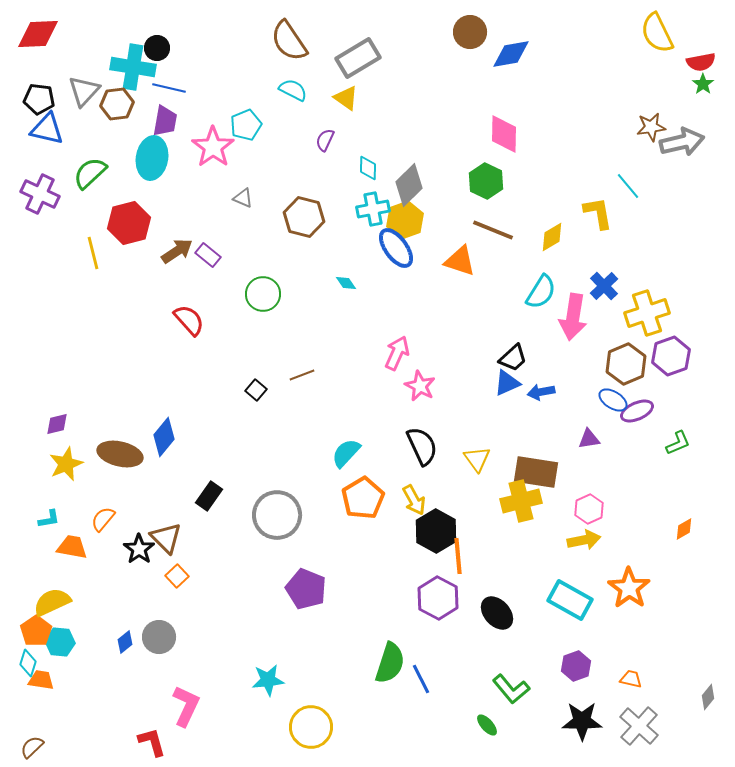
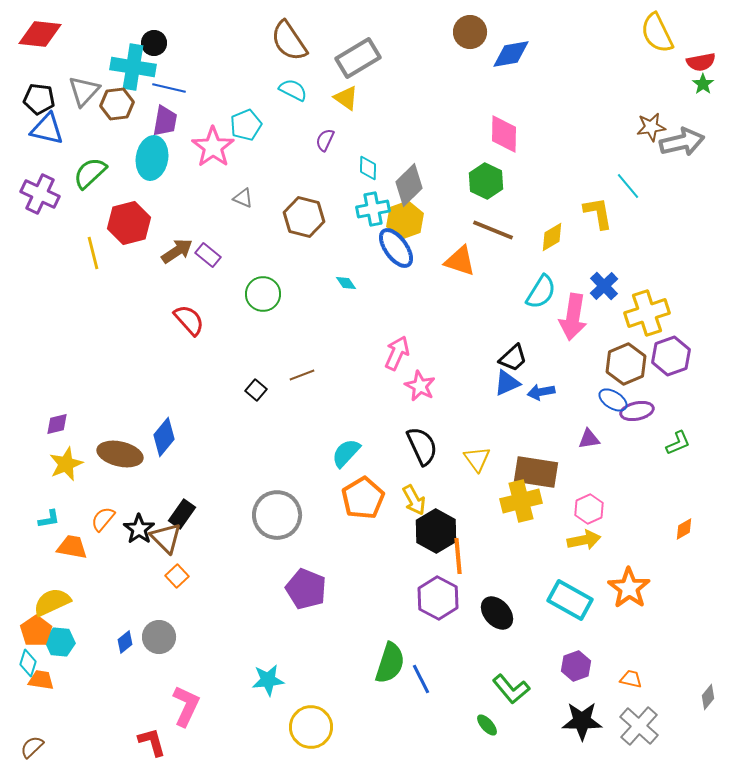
red diamond at (38, 34): moved 2 px right; rotated 9 degrees clockwise
black circle at (157, 48): moved 3 px left, 5 px up
purple ellipse at (637, 411): rotated 12 degrees clockwise
black rectangle at (209, 496): moved 27 px left, 18 px down
black star at (139, 549): moved 20 px up
